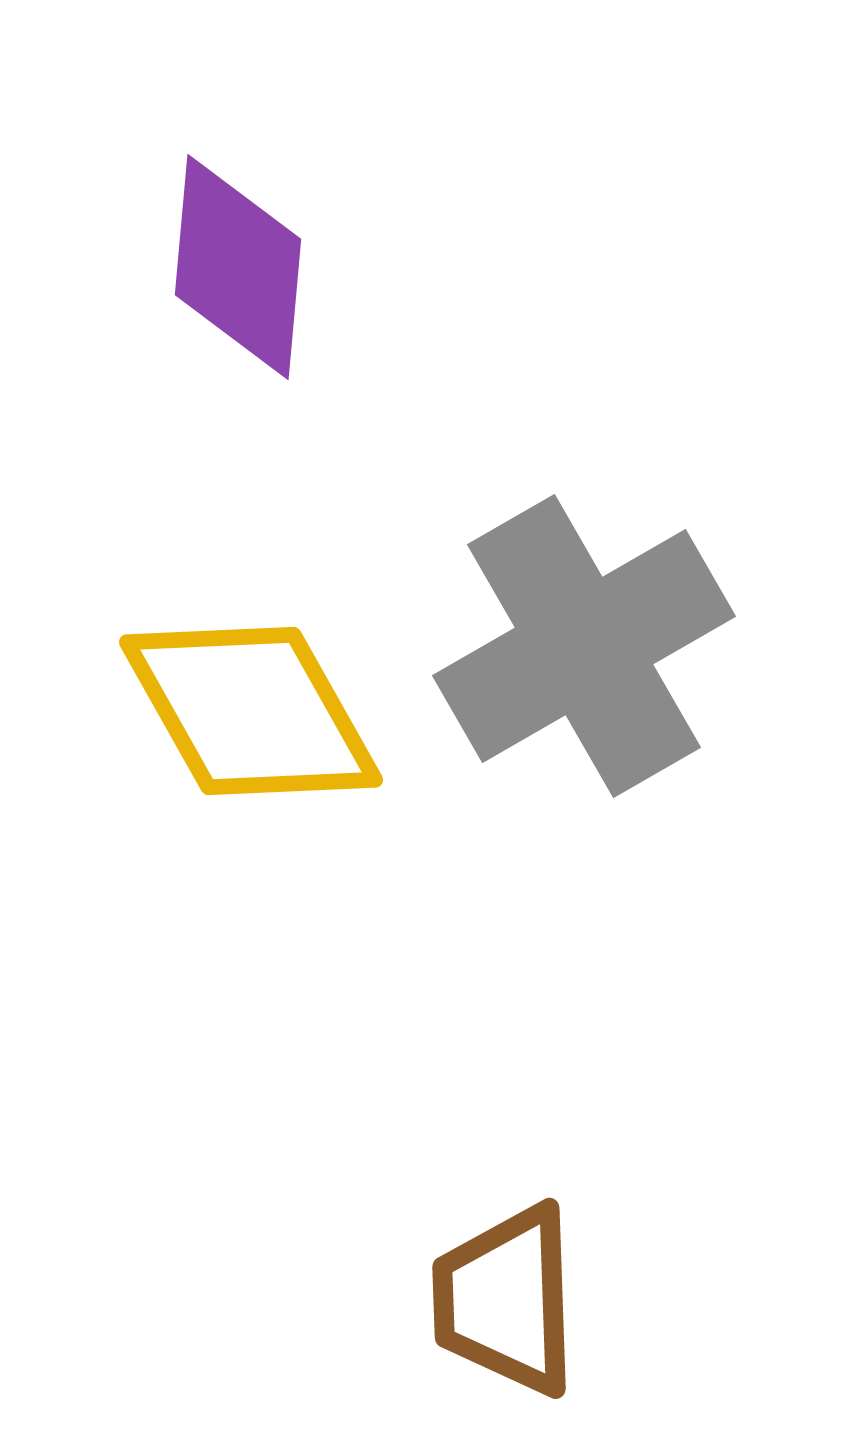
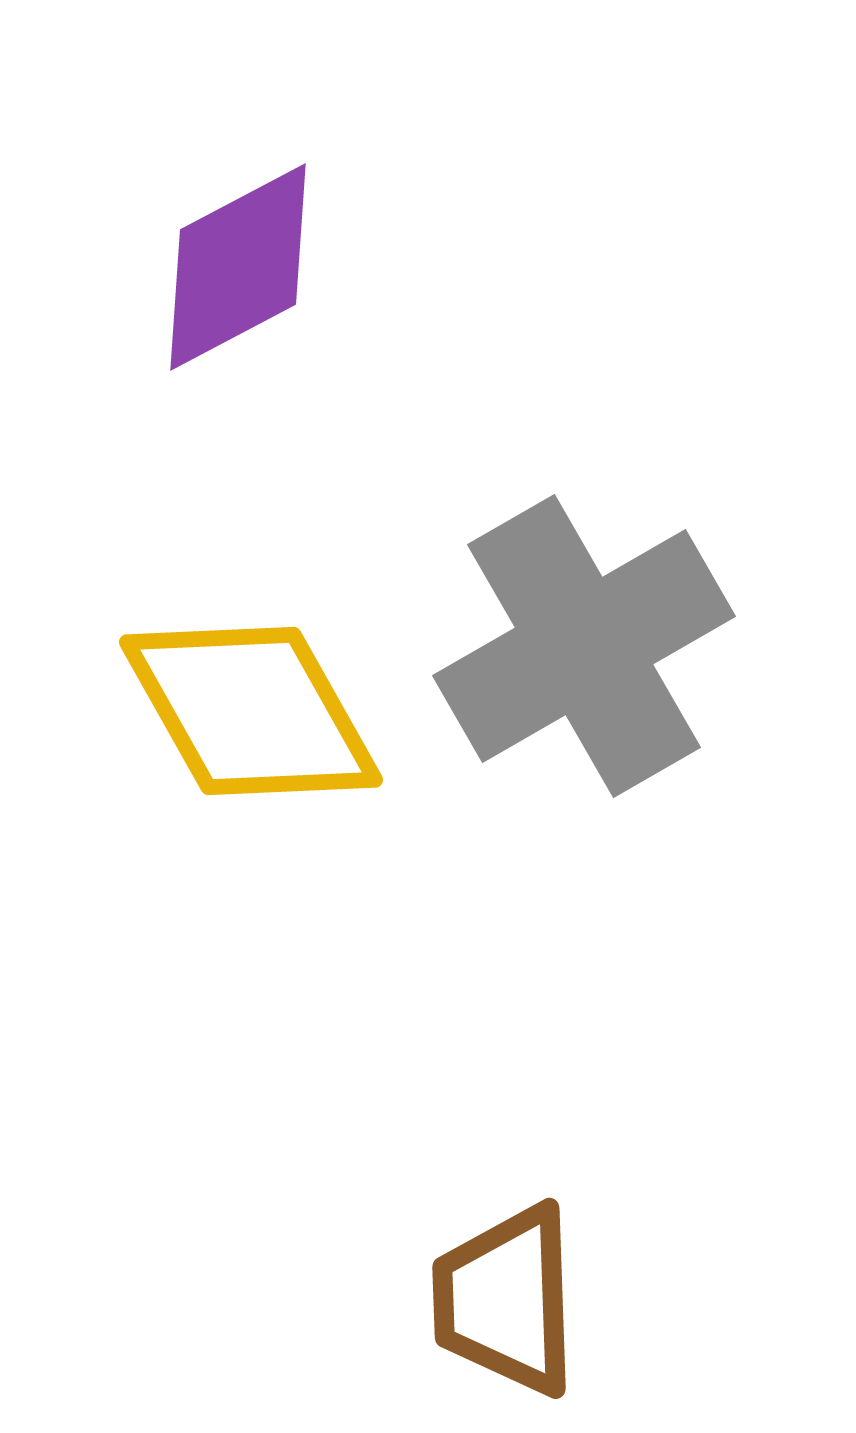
purple diamond: rotated 57 degrees clockwise
